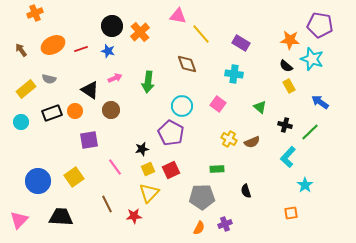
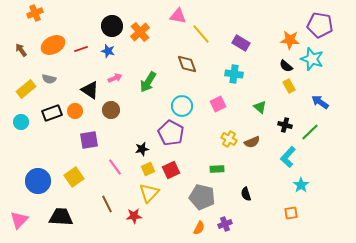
green arrow at (148, 82): rotated 25 degrees clockwise
pink square at (218, 104): rotated 28 degrees clockwise
cyan star at (305, 185): moved 4 px left
black semicircle at (246, 191): moved 3 px down
gray pentagon at (202, 197): rotated 15 degrees clockwise
